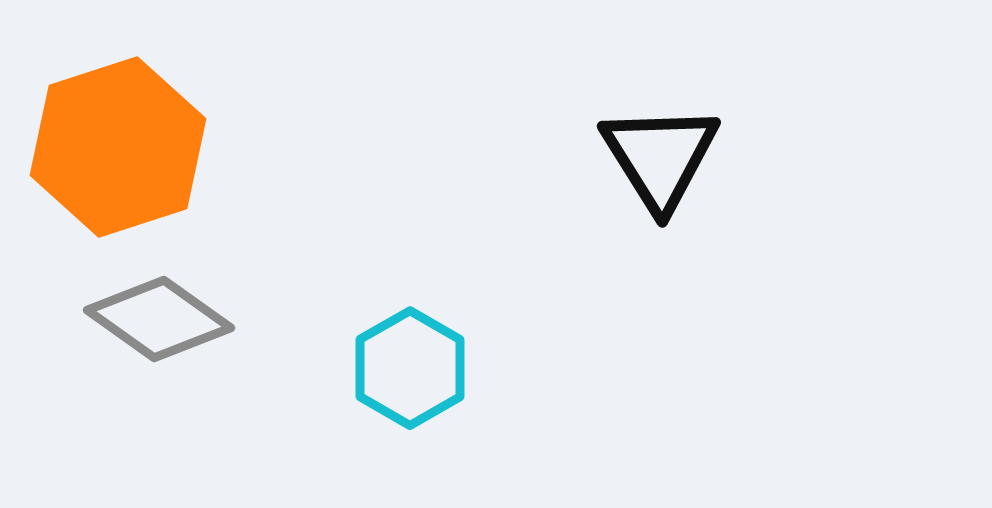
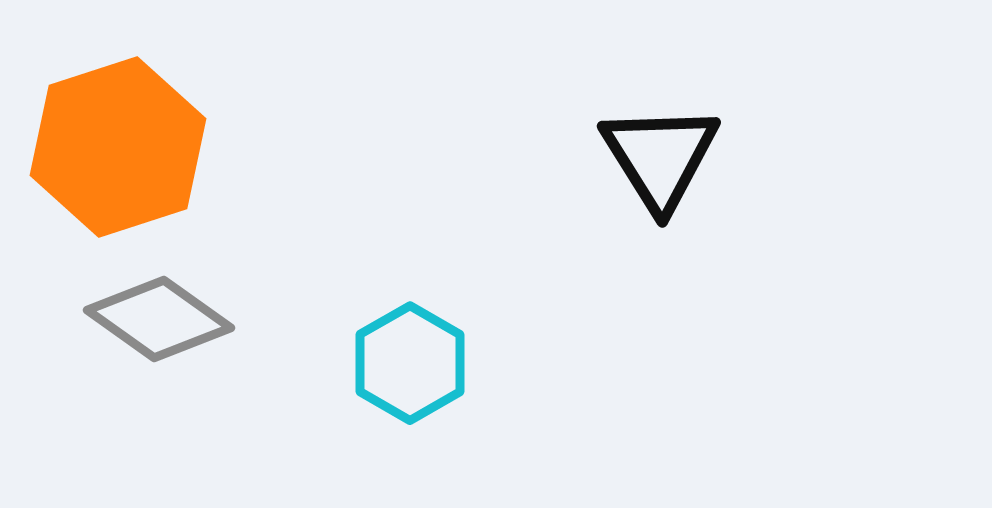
cyan hexagon: moved 5 px up
